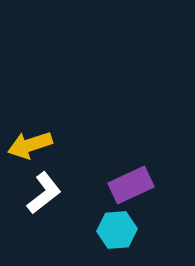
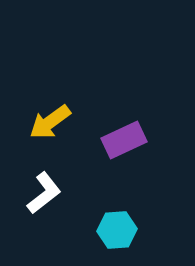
yellow arrow: moved 20 px right, 23 px up; rotated 18 degrees counterclockwise
purple rectangle: moved 7 px left, 45 px up
